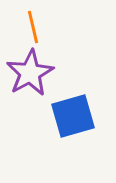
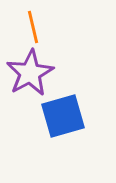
blue square: moved 10 px left
